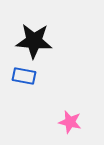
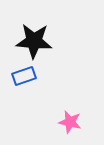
blue rectangle: rotated 30 degrees counterclockwise
